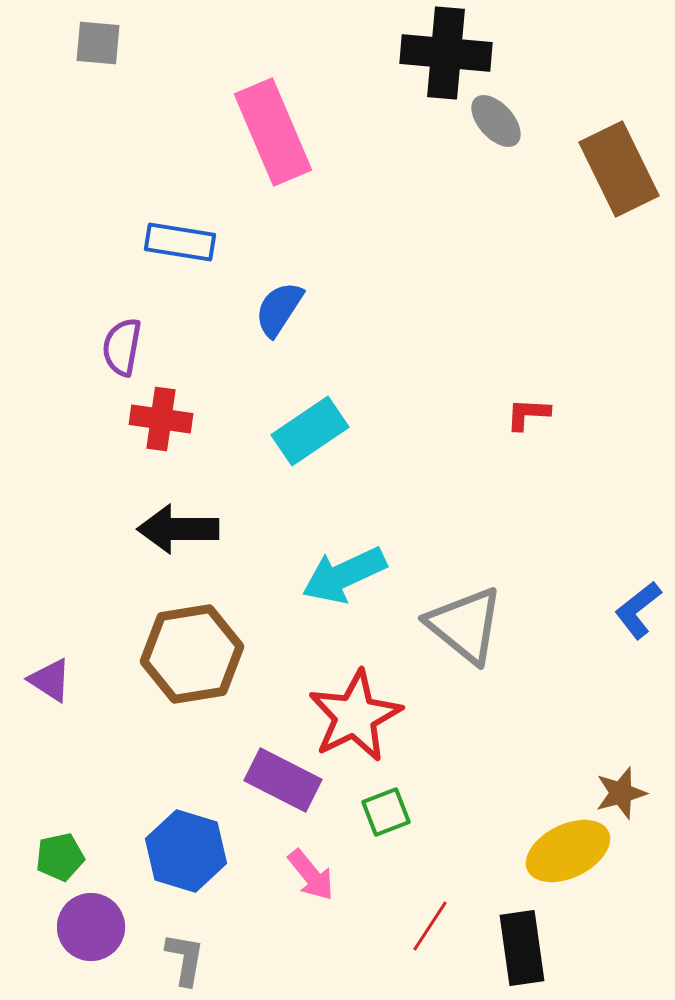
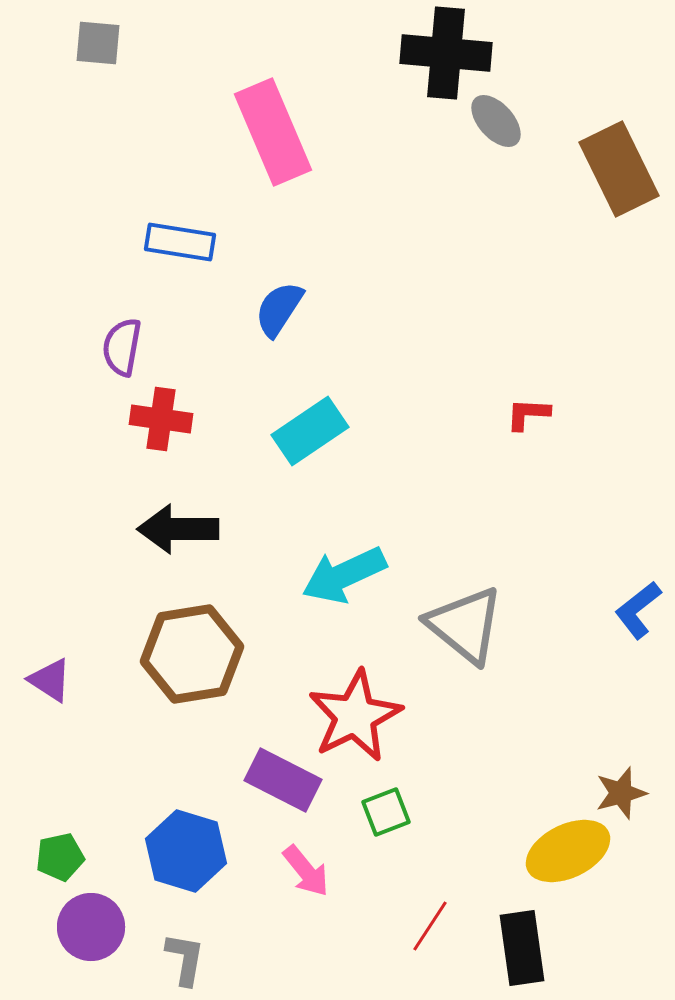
pink arrow: moved 5 px left, 4 px up
